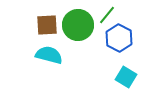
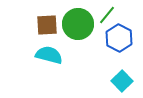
green circle: moved 1 px up
cyan square: moved 4 px left, 4 px down; rotated 15 degrees clockwise
